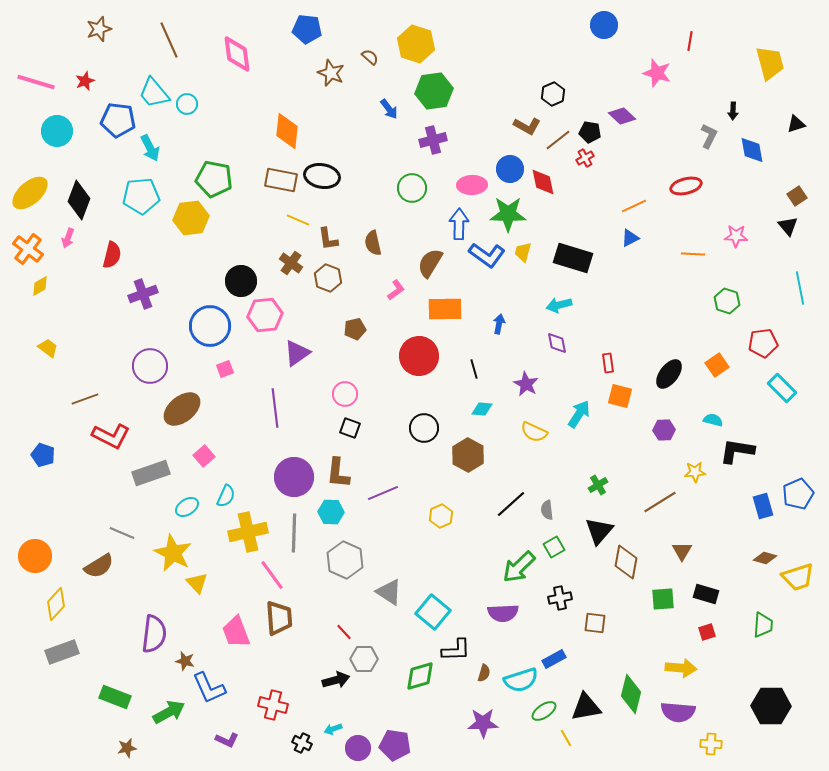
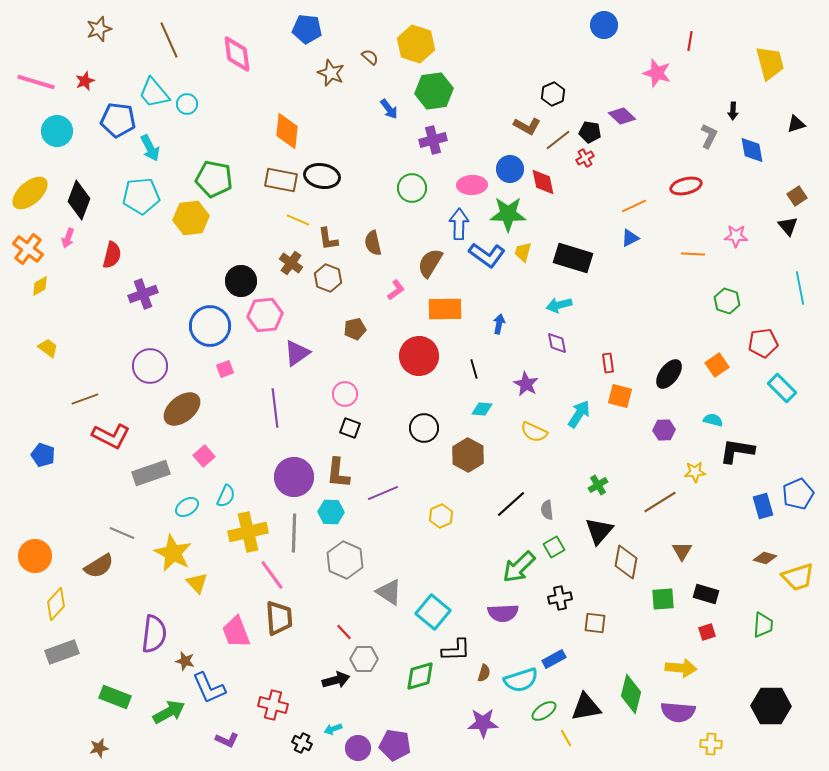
brown star at (127, 748): moved 28 px left
